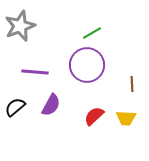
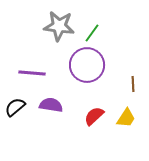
gray star: moved 39 px right; rotated 28 degrees clockwise
green line: rotated 24 degrees counterclockwise
purple line: moved 3 px left, 1 px down
brown line: moved 1 px right
purple semicircle: rotated 110 degrees counterclockwise
yellow trapezoid: rotated 60 degrees counterclockwise
